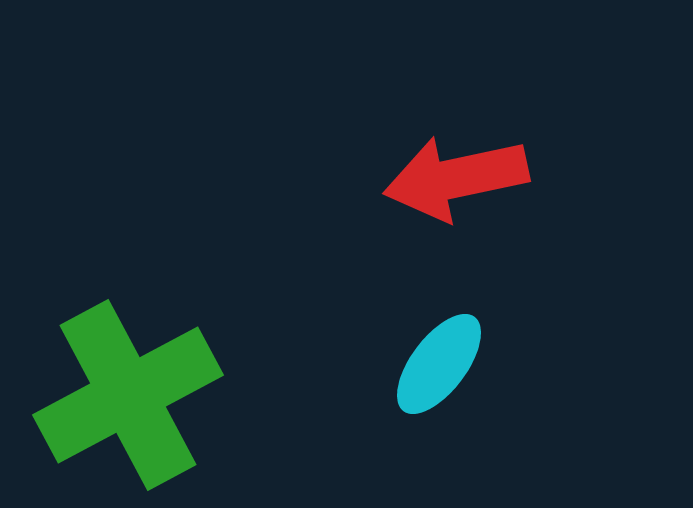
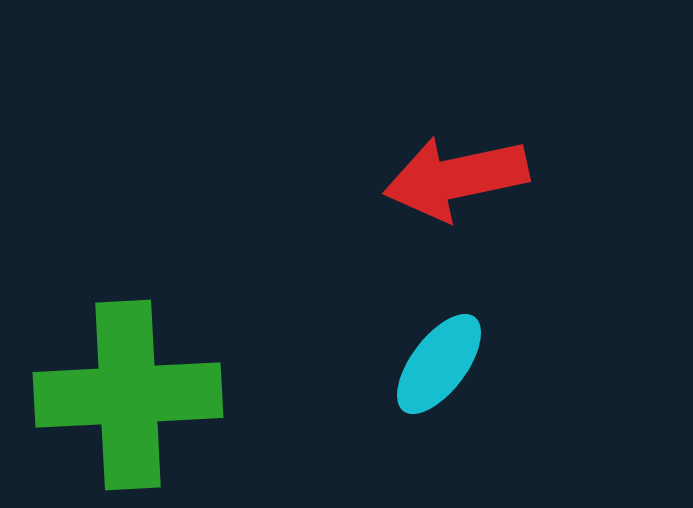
green cross: rotated 25 degrees clockwise
